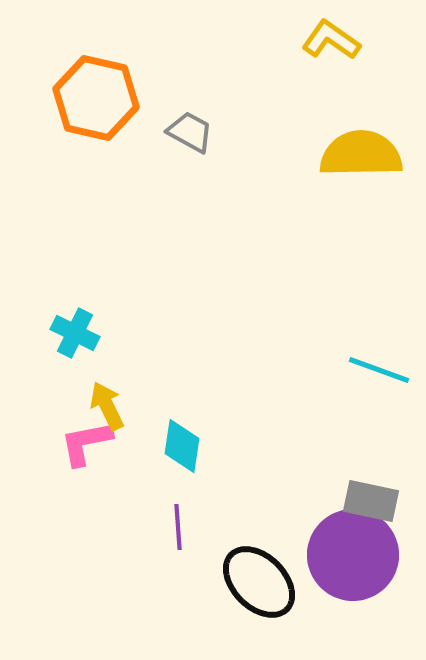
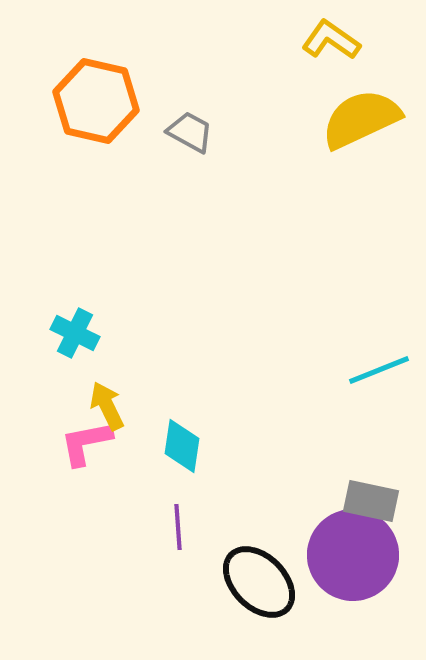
orange hexagon: moved 3 px down
yellow semicircle: moved 35 px up; rotated 24 degrees counterclockwise
cyan line: rotated 42 degrees counterclockwise
